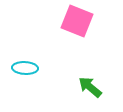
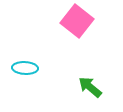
pink square: rotated 16 degrees clockwise
